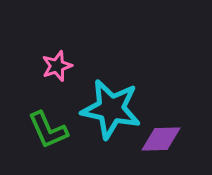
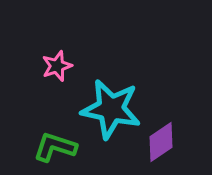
green L-shape: moved 7 px right, 17 px down; rotated 132 degrees clockwise
purple diamond: moved 3 px down; rotated 33 degrees counterclockwise
